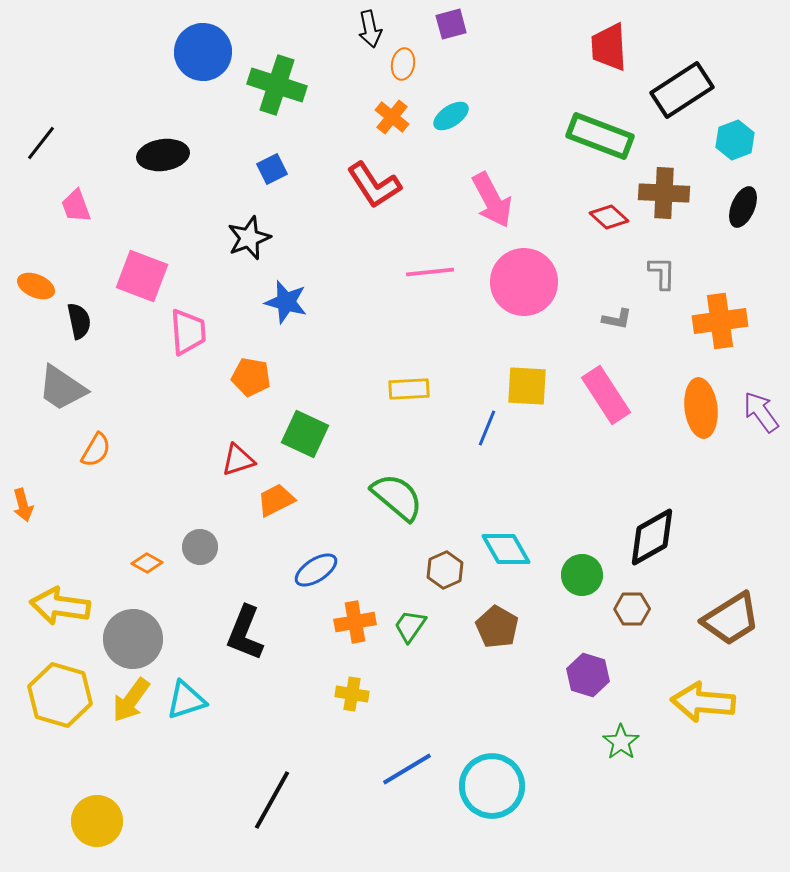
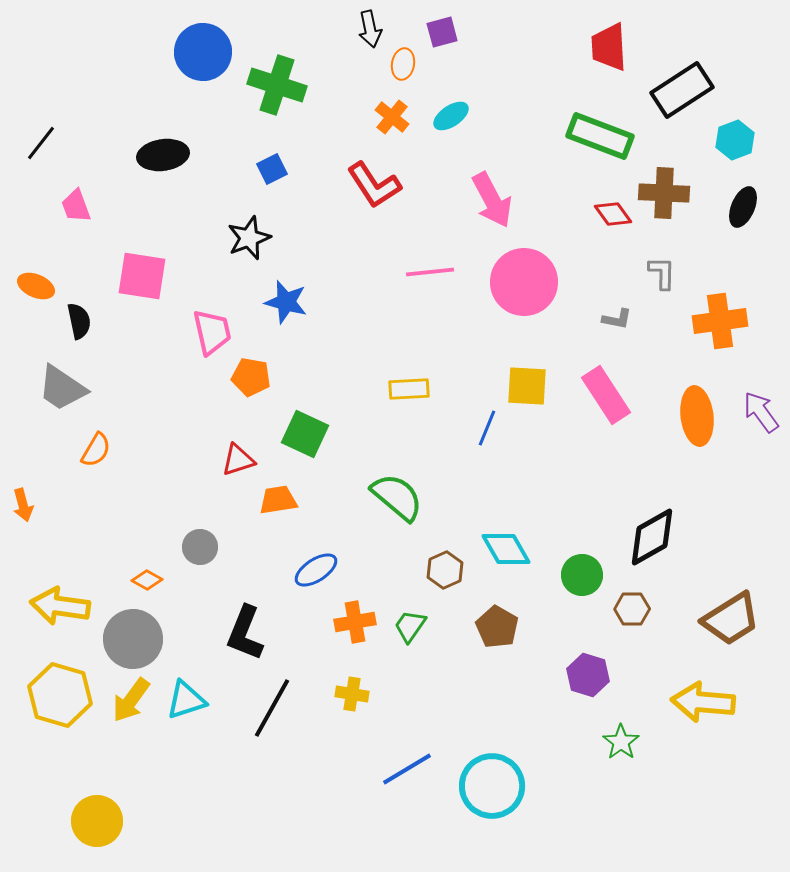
purple square at (451, 24): moved 9 px left, 8 px down
red diamond at (609, 217): moved 4 px right, 3 px up; rotated 12 degrees clockwise
pink square at (142, 276): rotated 12 degrees counterclockwise
pink trapezoid at (188, 332): moved 24 px right; rotated 9 degrees counterclockwise
orange ellipse at (701, 408): moved 4 px left, 8 px down
orange trapezoid at (276, 500): moved 2 px right; rotated 18 degrees clockwise
orange diamond at (147, 563): moved 17 px down
black line at (272, 800): moved 92 px up
